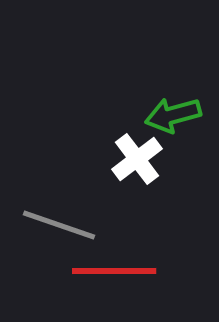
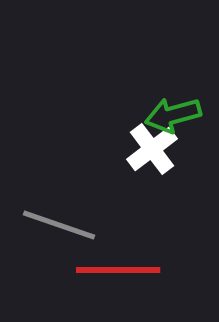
white cross: moved 15 px right, 10 px up
red line: moved 4 px right, 1 px up
